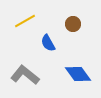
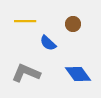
yellow line: rotated 30 degrees clockwise
blue semicircle: rotated 18 degrees counterclockwise
gray L-shape: moved 1 px right, 2 px up; rotated 16 degrees counterclockwise
